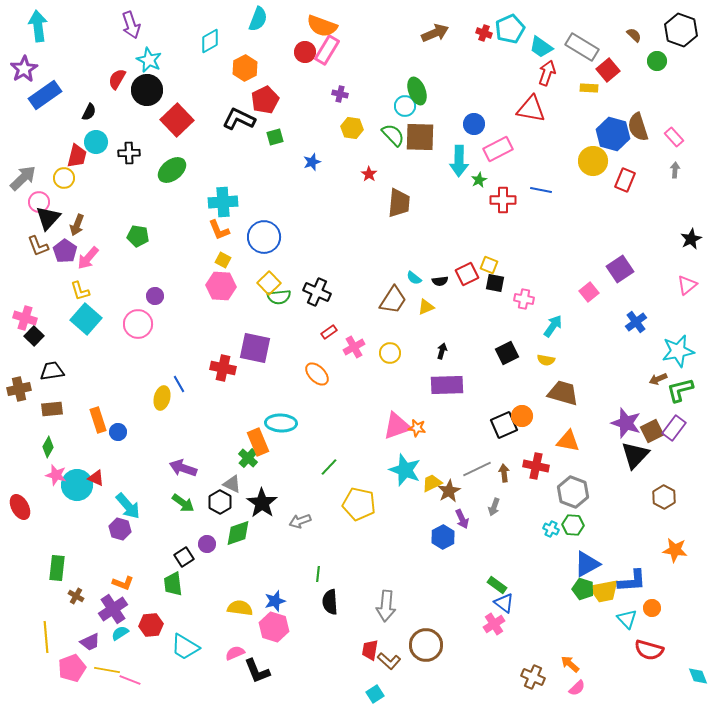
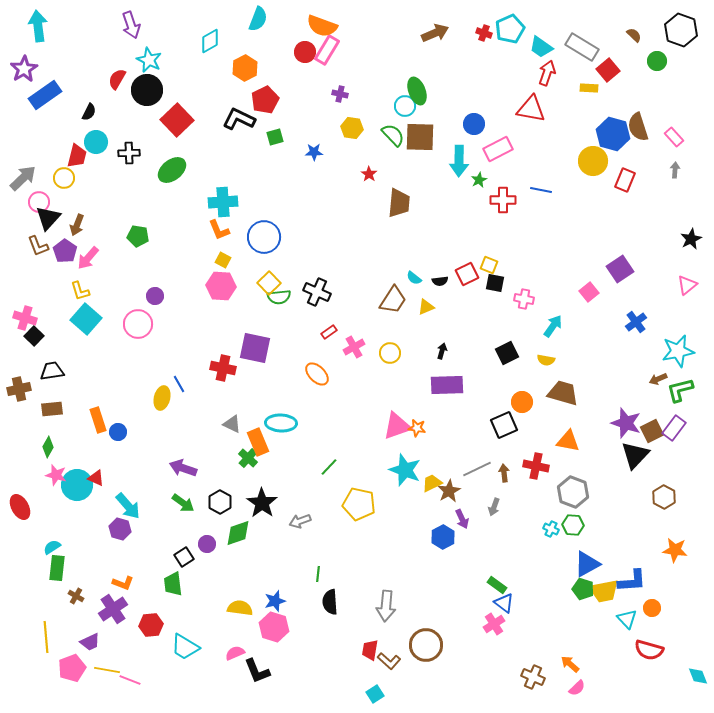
blue star at (312, 162): moved 2 px right, 10 px up; rotated 18 degrees clockwise
orange circle at (522, 416): moved 14 px up
gray triangle at (232, 484): moved 60 px up
cyan semicircle at (120, 633): moved 68 px left, 86 px up
